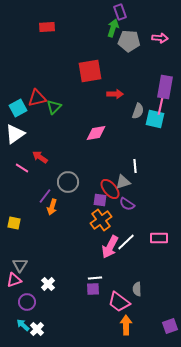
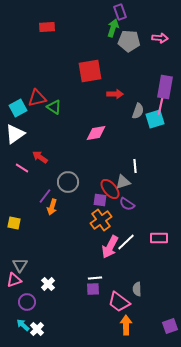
green triangle at (54, 107): rotated 42 degrees counterclockwise
cyan square at (155, 119): rotated 30 degrees counterclockwise
